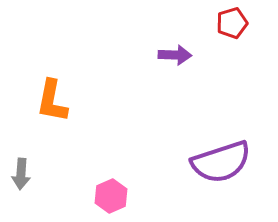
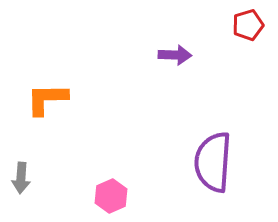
red pentagon: moved 16 px right, 2 px down
orange L-shape: moved 5 px left, 2 px up; rotated 78 degrees clockwise
purple semicircle: moved 8 px left; rotated 112 degrees clockwise
gray arrow: moved 4 px down
